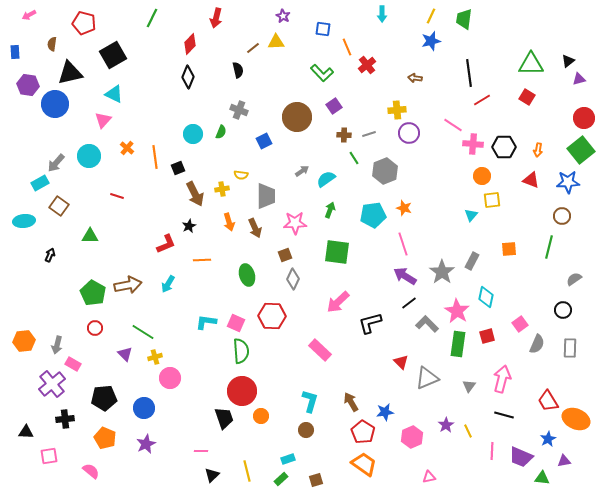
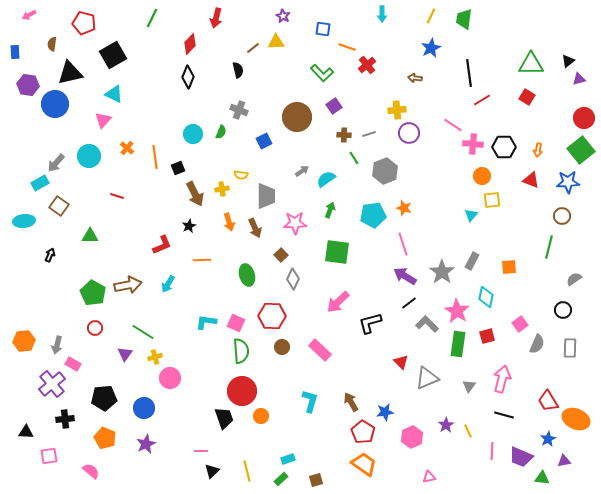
blue star at (431, 41): moved 7 px down; rotated 12 degrees counterclockwise
orange line at (347, 47): rotated 48 degrees counterclockwise
red L-shape at (166, 244): moved 4 px left, 1 px down
orange square at (509, 249): moved 18 px down
brown square at (285, 255): moved 4 px left; rotated 24 degrees counterclockwise
purple triangle at (125, 354): rotated 21 degrees clockwise
brown circle at (306, 430): moved 24 px left, 83 px up
black triangle at (212, 475): moved 4 px up
